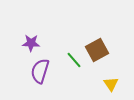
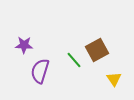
purple star: moved 7 px left, 2 px down
yellow triangle: moved 3 px right, 5 px up
